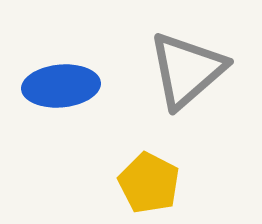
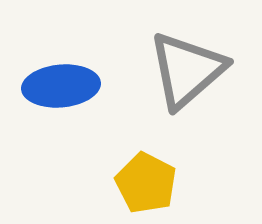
yellow pentagon: moved 3 px left
